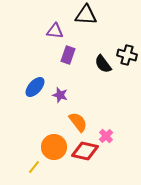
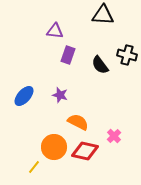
black triangle: moved 17 px right
black semicircle: moved 3 px left, 1 px down
blue ellipse: moved 11 px left, 9 px down
orange semicircle: rotated 25 degrees counterclockwise
pink cross: moved 8 px right
